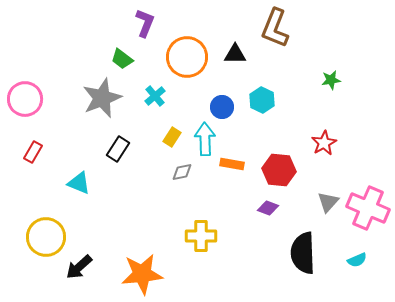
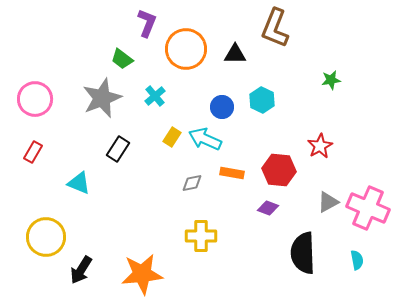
purple L-shape: moved 2 px right
orange circle: moved 1 px left, 8 px up
pink circle: moved 10 px right
cyan arrow: rotated 64 degrees counterclockwise
red star: moved 4 px left, 3 px down
orange rectangle: moved 9 px down
gray diamond: moved 10 px right, 11 px down
gray triangle: rotated 20 degrees clockwise
cyan semicircle: rotated 78 degrees counterclockwise
black arrow: moved 2 px right, 3 px down; rotated 16 degrees counterclockwise
